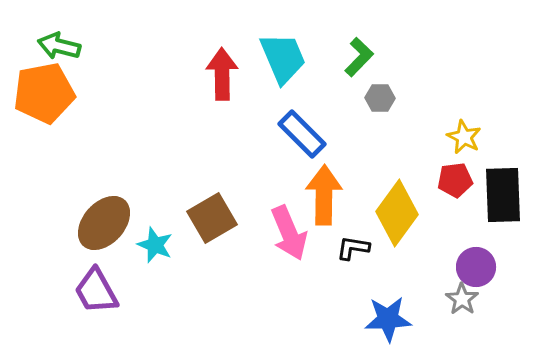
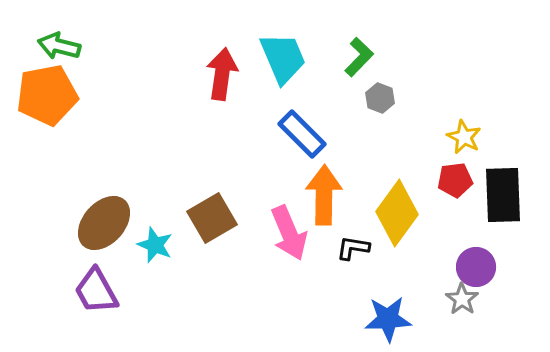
red arrow: rotated 9 degrees clockwise
orange pentagon: moved 3 px right, 2 px down
gray hexagon: rotated 20 degrees clockwise
